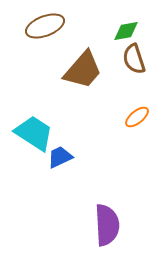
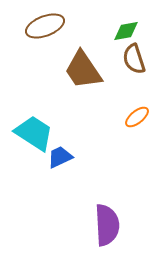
brown trapezoid: rotated 105 degrees clockwise
